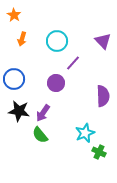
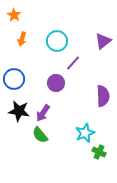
purple triangle: rotated 36 degrees clockwise
